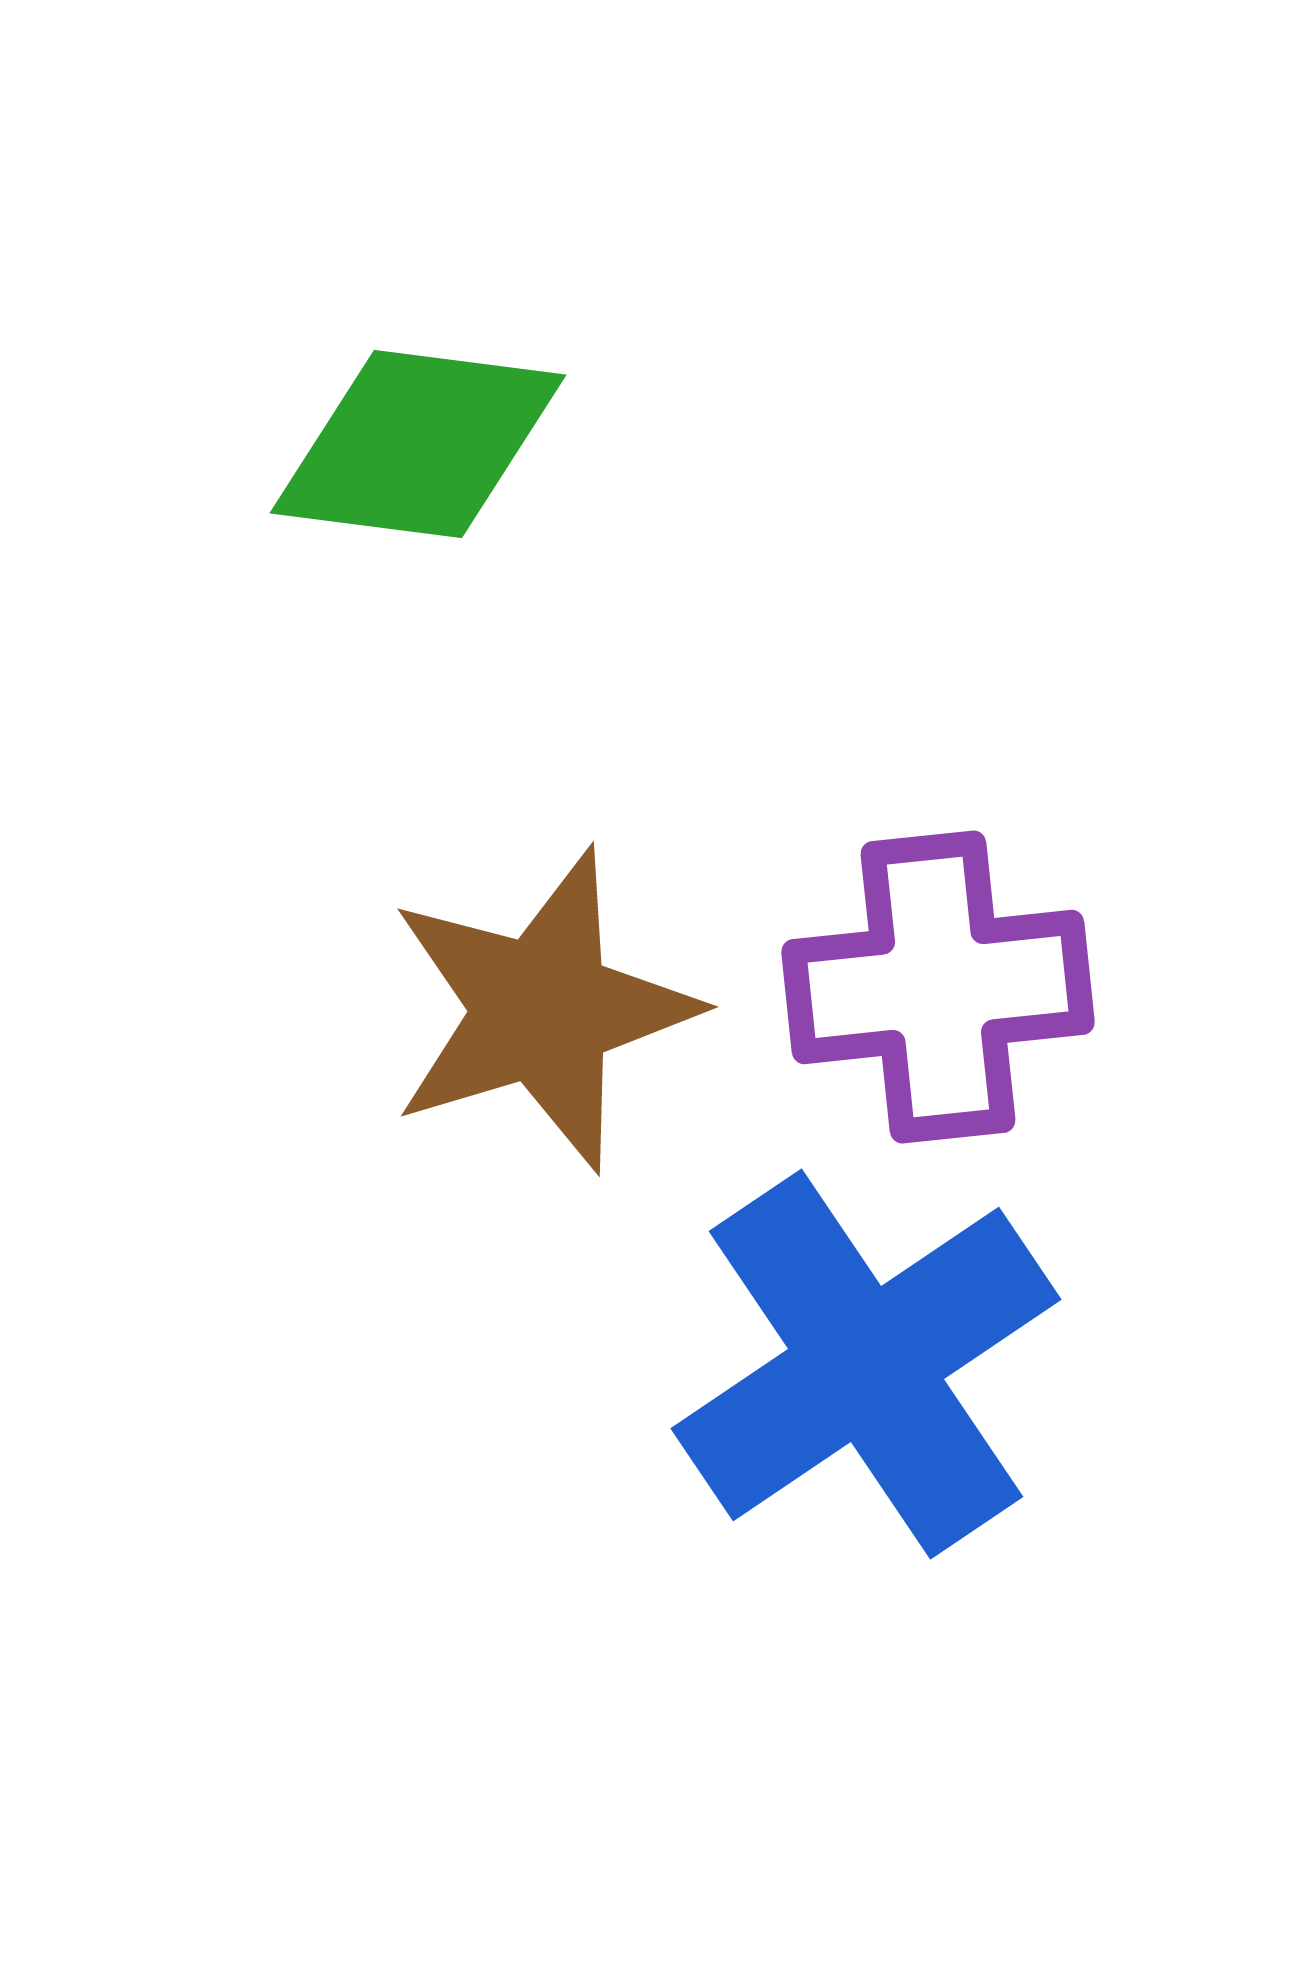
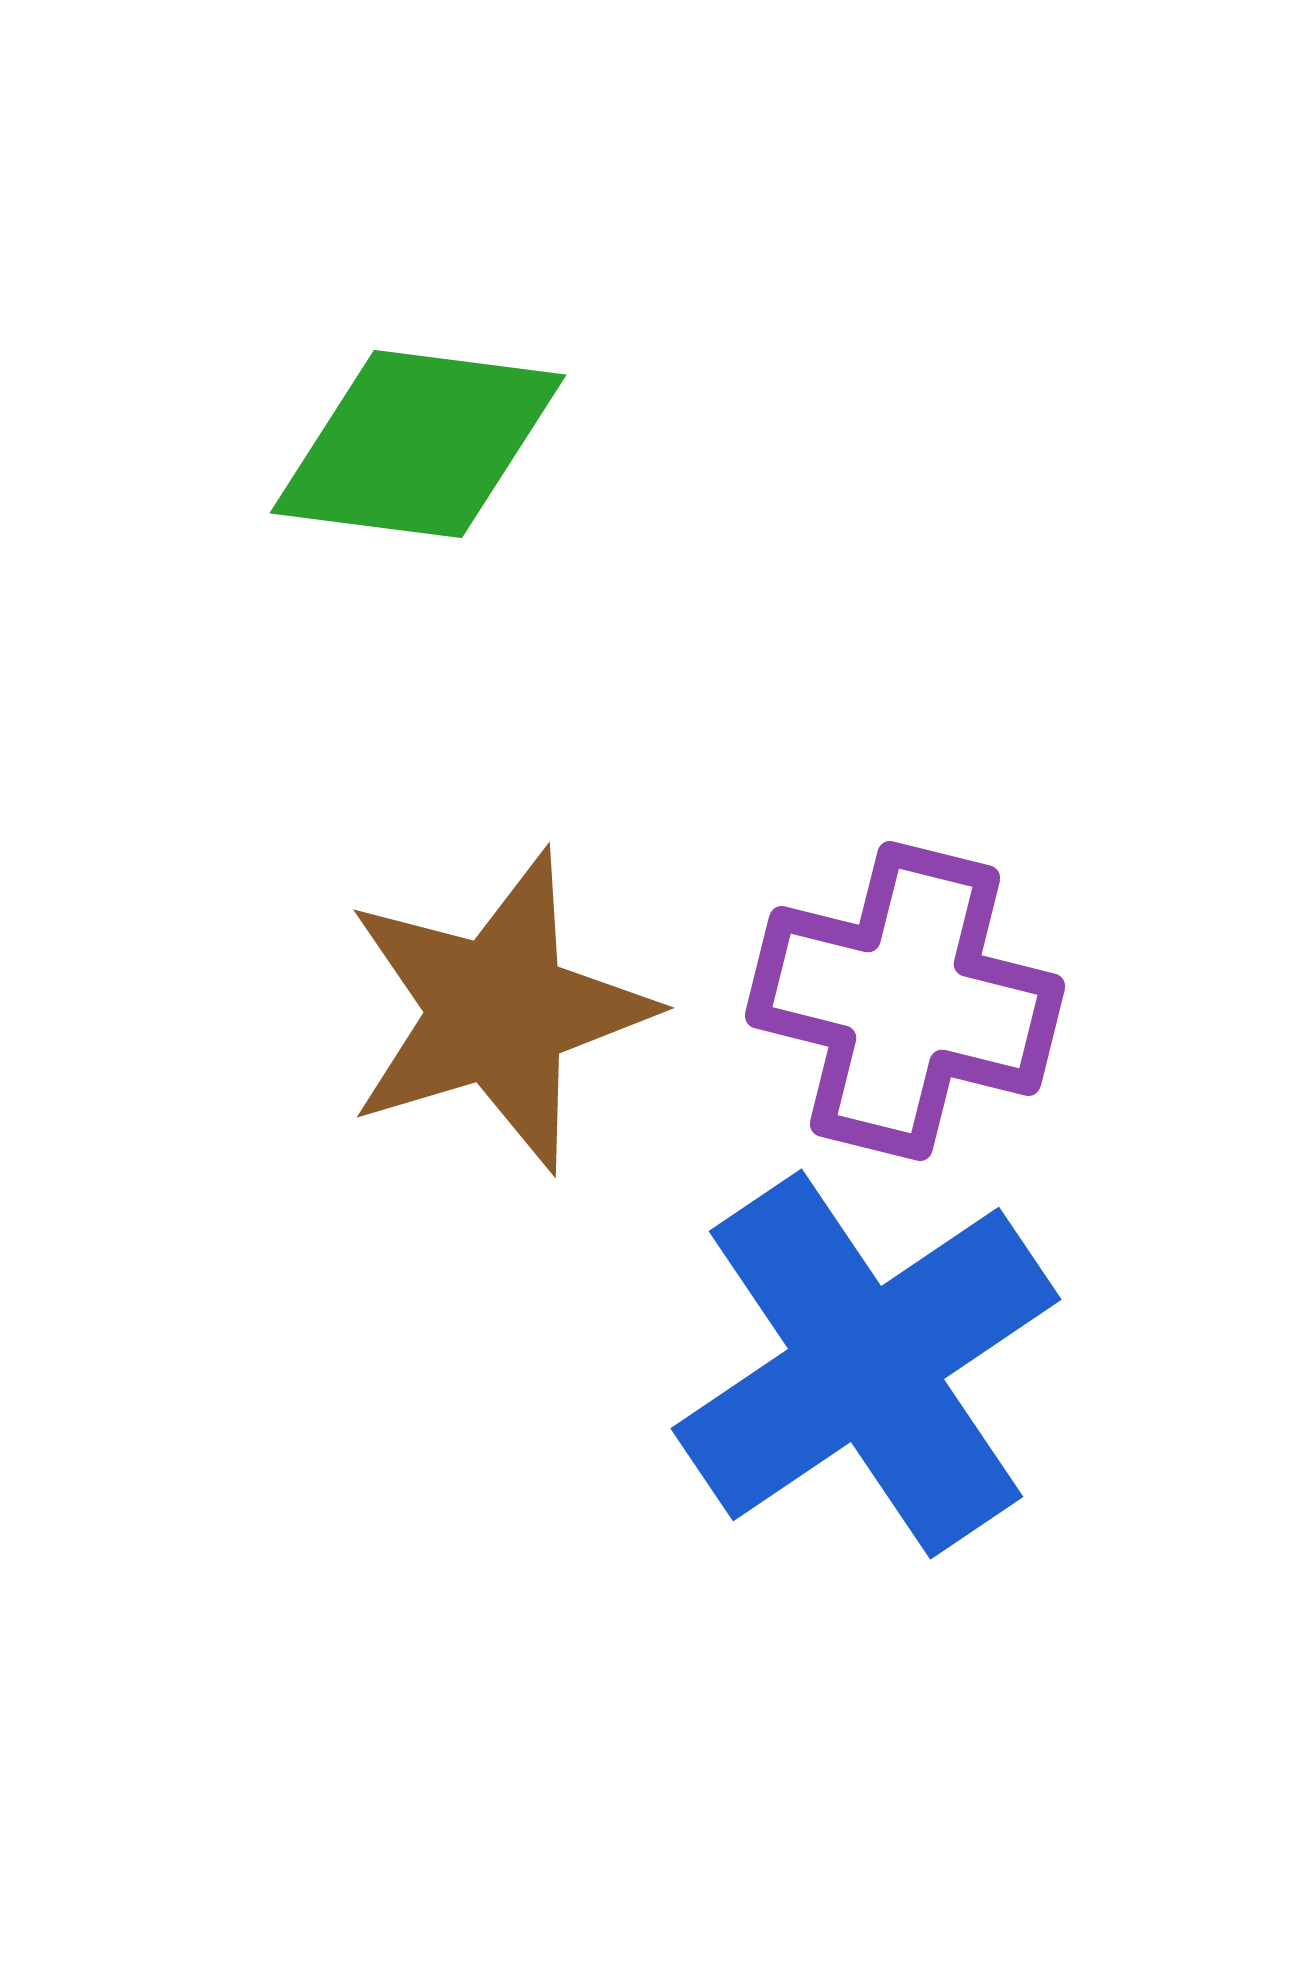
purple cross: moved 33 px left, 14 px down; rotated 20 degrees clockwise
brown star: moved 44 px left, 1 px down
